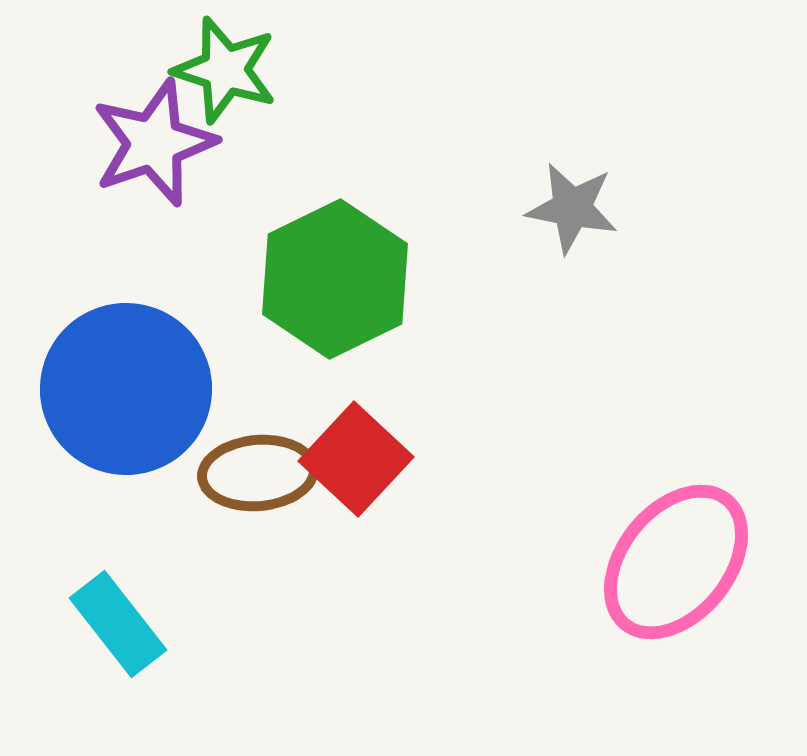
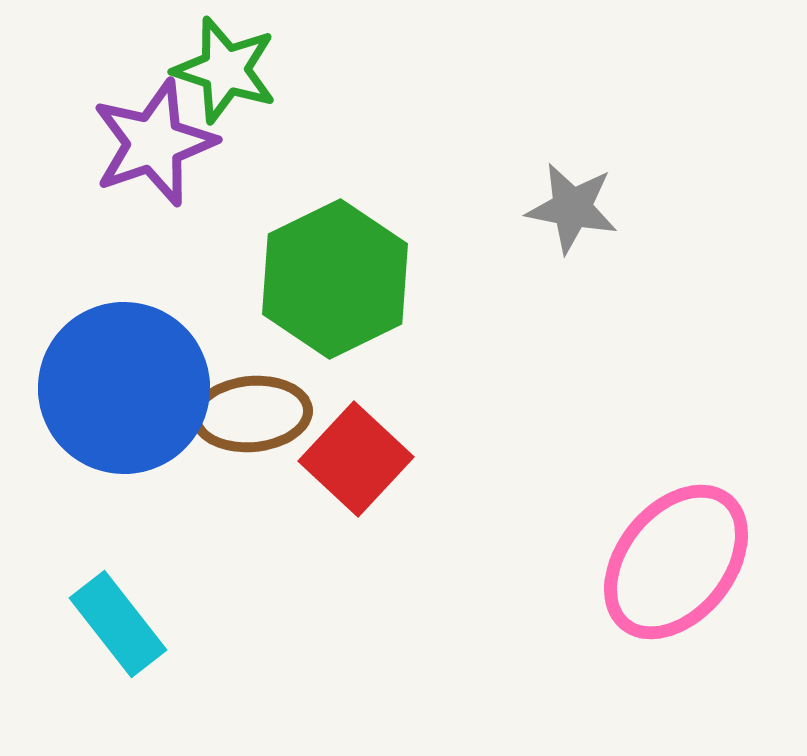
blue circle: moved 2 px left, 1 px up
brown ellipse: moved 6 px left, 59 px up
